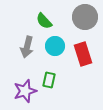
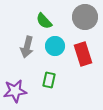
purple star: moved 10 px left; rotated 10 degrees clockwise
